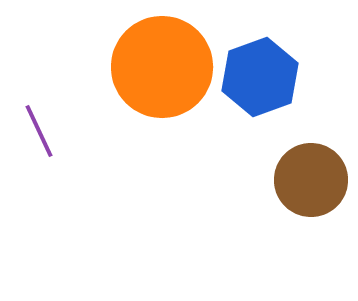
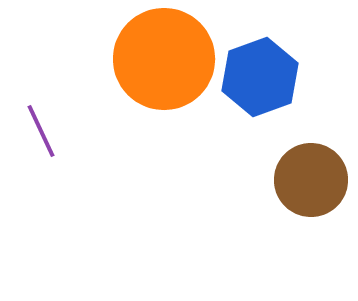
orange circle: moved 2 px right, 8 px up
purple line: moved 2 px right
